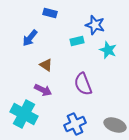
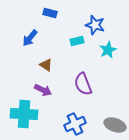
cyan star: rotated 24 degrees clockwise
cyan cross: rotated 24 degrees counterclockwise
